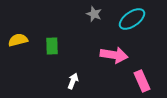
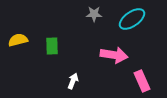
gray star: rotated 21 degrees counterclockwise
